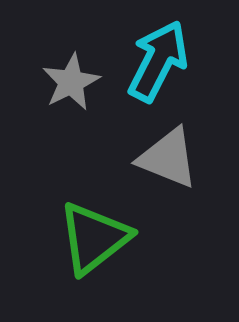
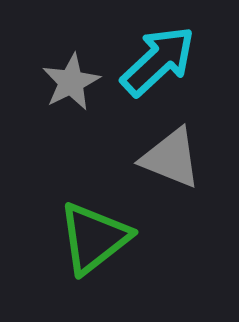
cyan arrow: rotated 20 degrees clockwise
gray triangle: moved 3 px right
